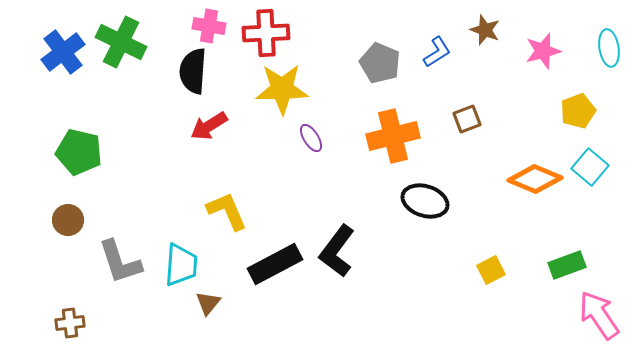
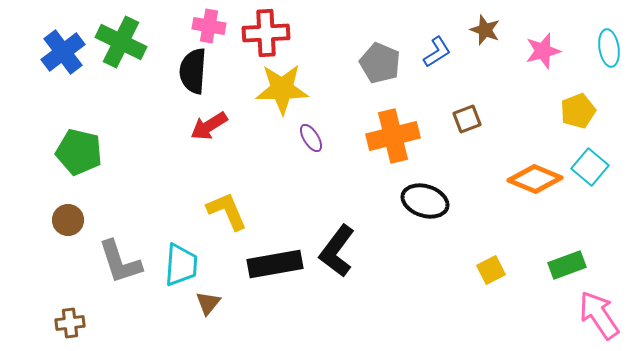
black rectangle: rotated 18 degrees clockwise
